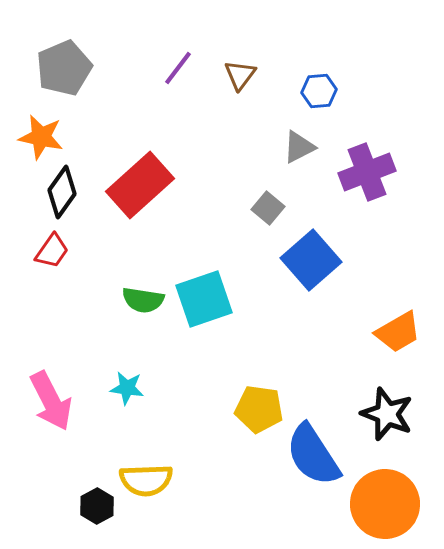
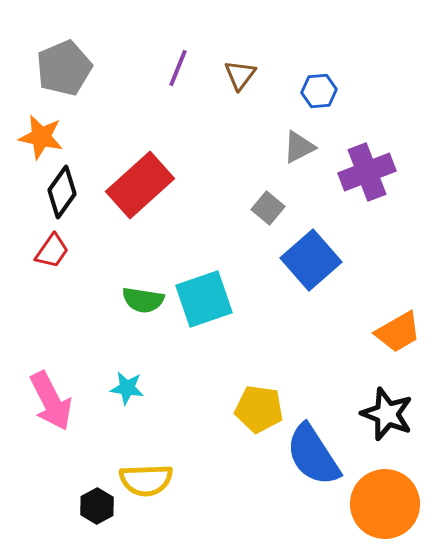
purple line: rotated 15 degrees counterclockwise
